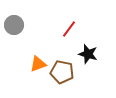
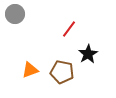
gray circle: moved 1 px right, 11 px up
black star: rotated 24 degrees clockwise
orange triangle: moved 8 px left, 6 px down
